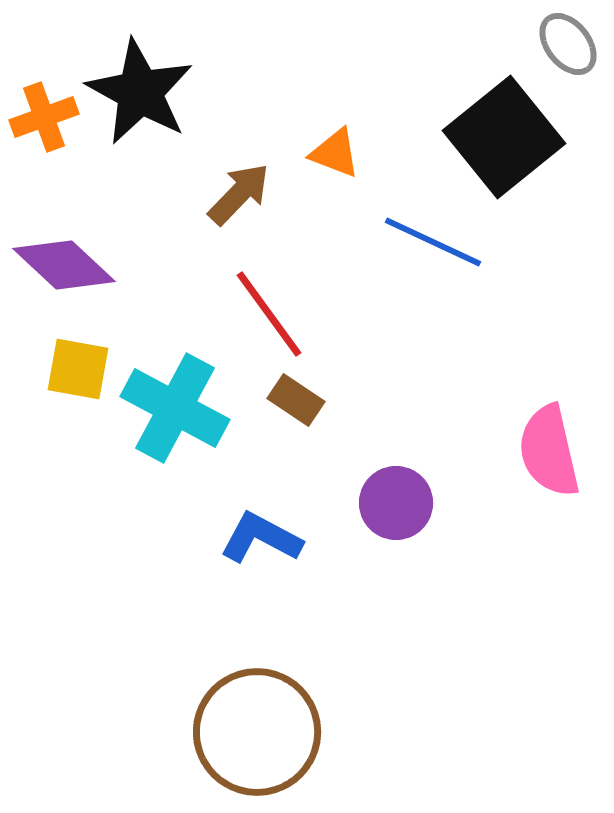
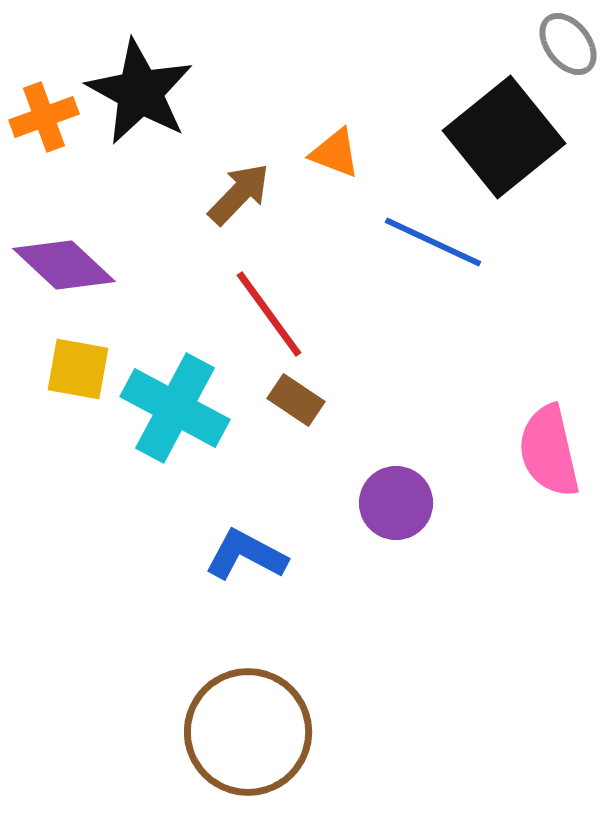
blue L-shape: moved 15 px left, 17 px down
brown circle: moved 9 px left
